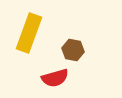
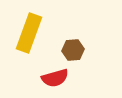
brown hexagon: rotated 15 degrees counterclockwise
